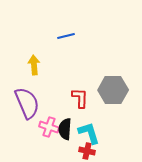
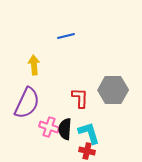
purple semicircle: rotated 48 degrees clockwise
